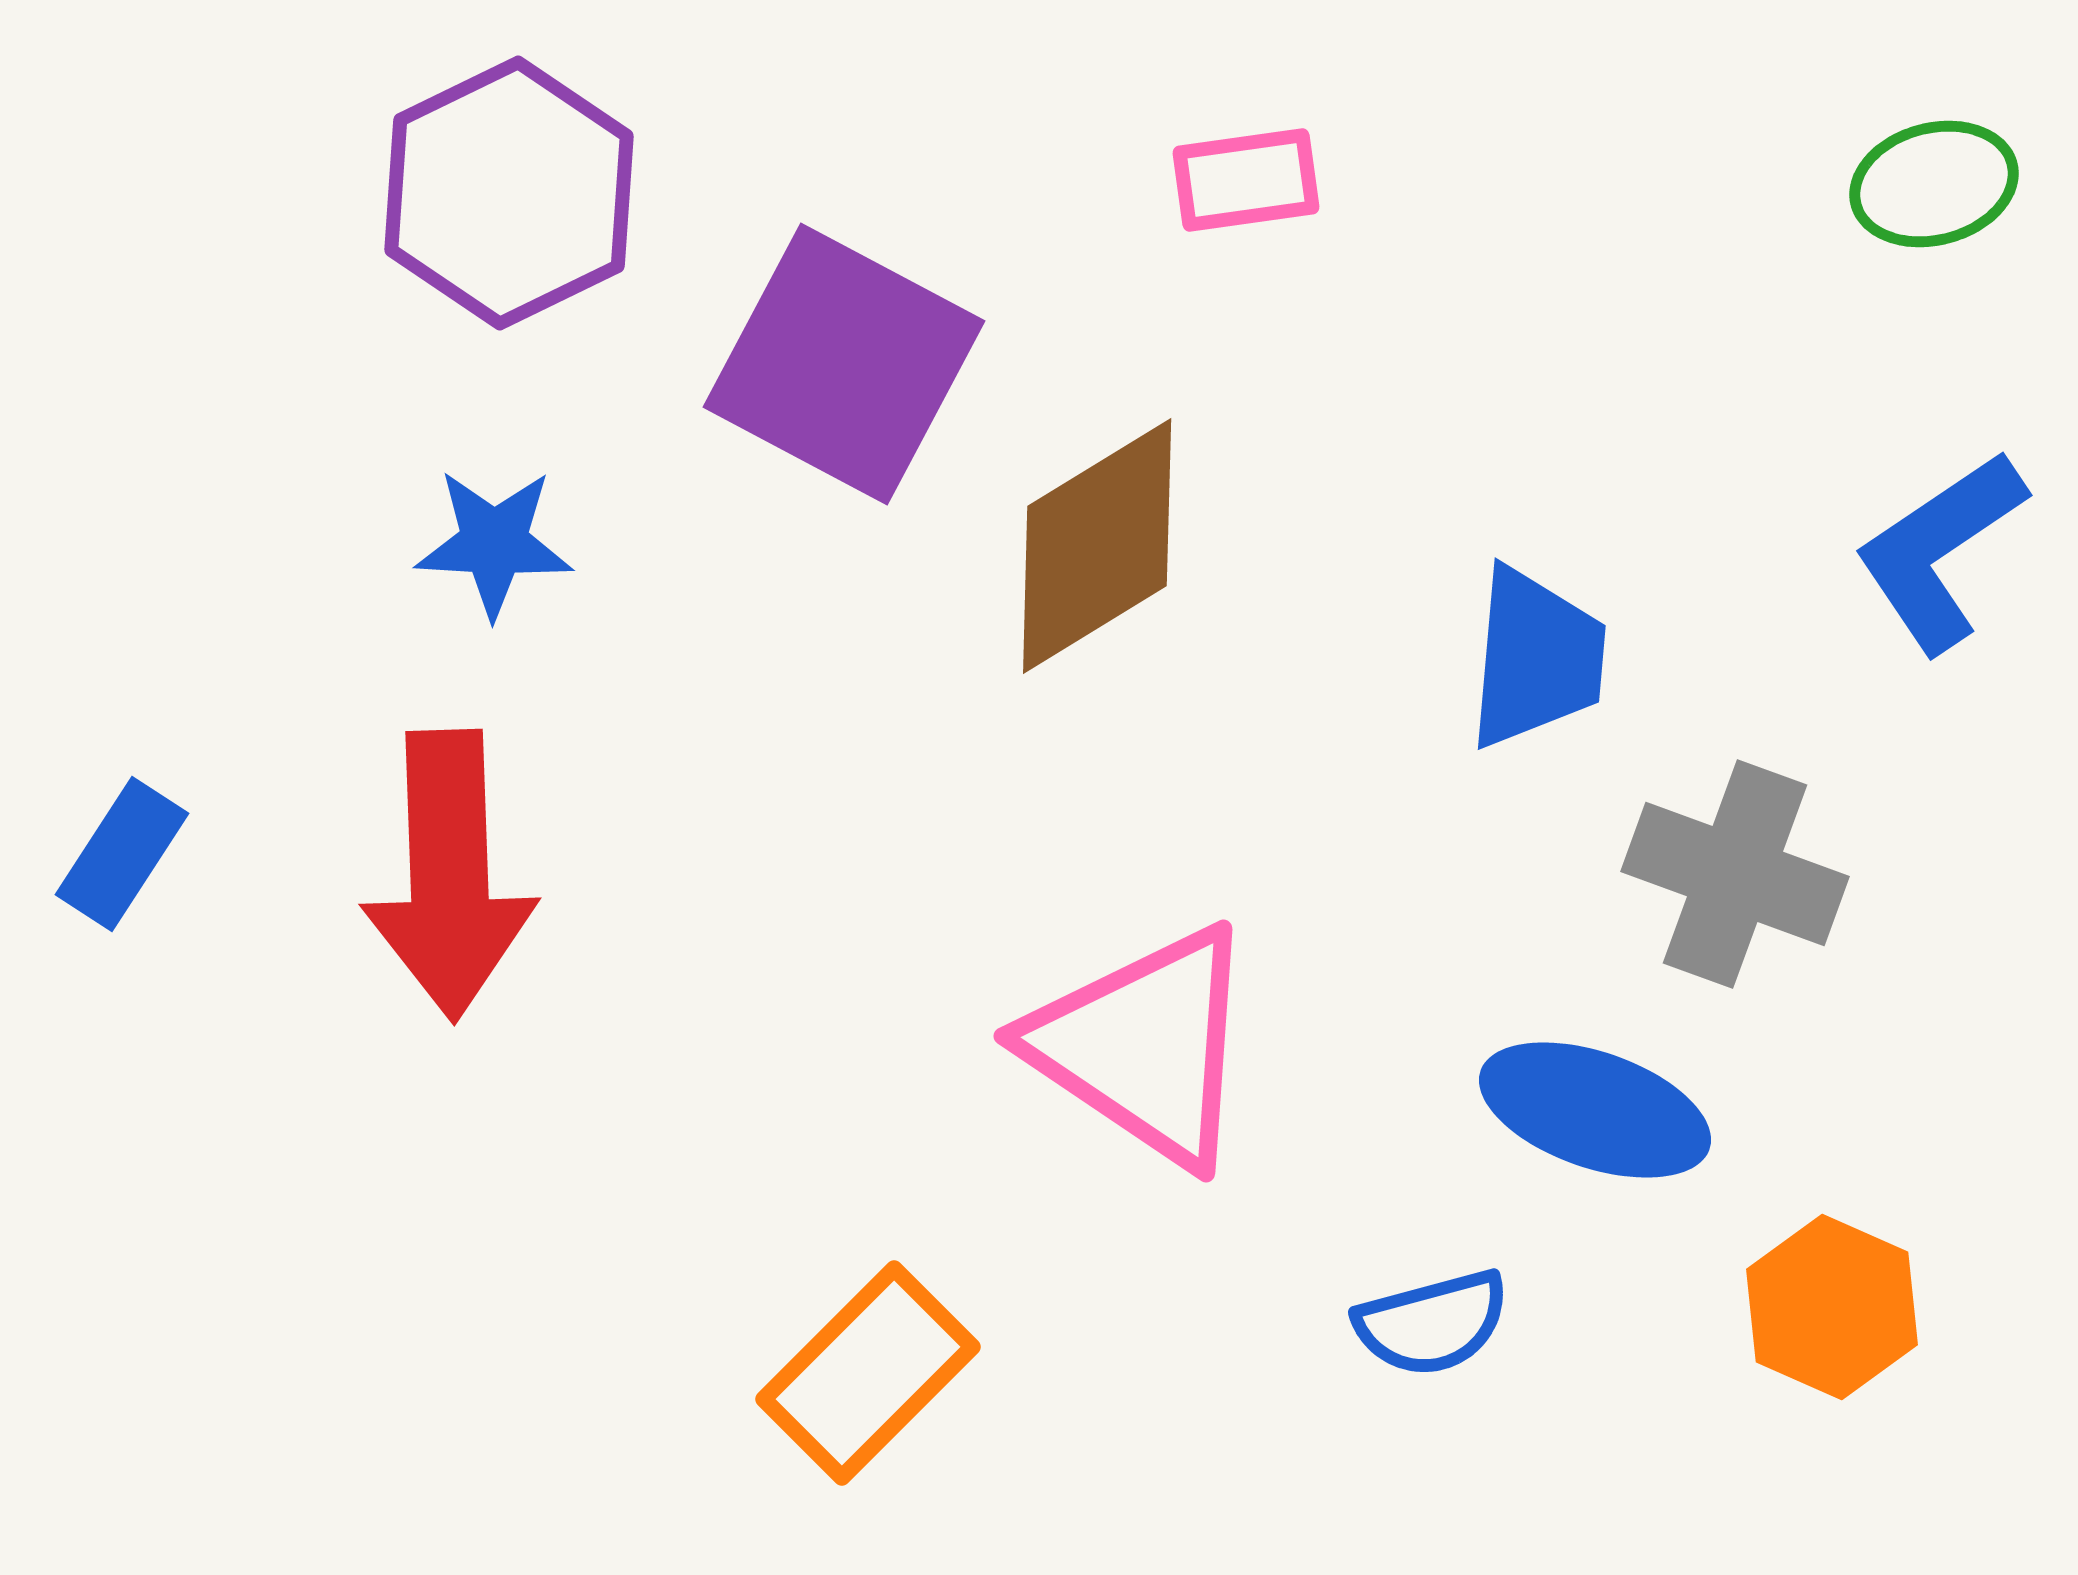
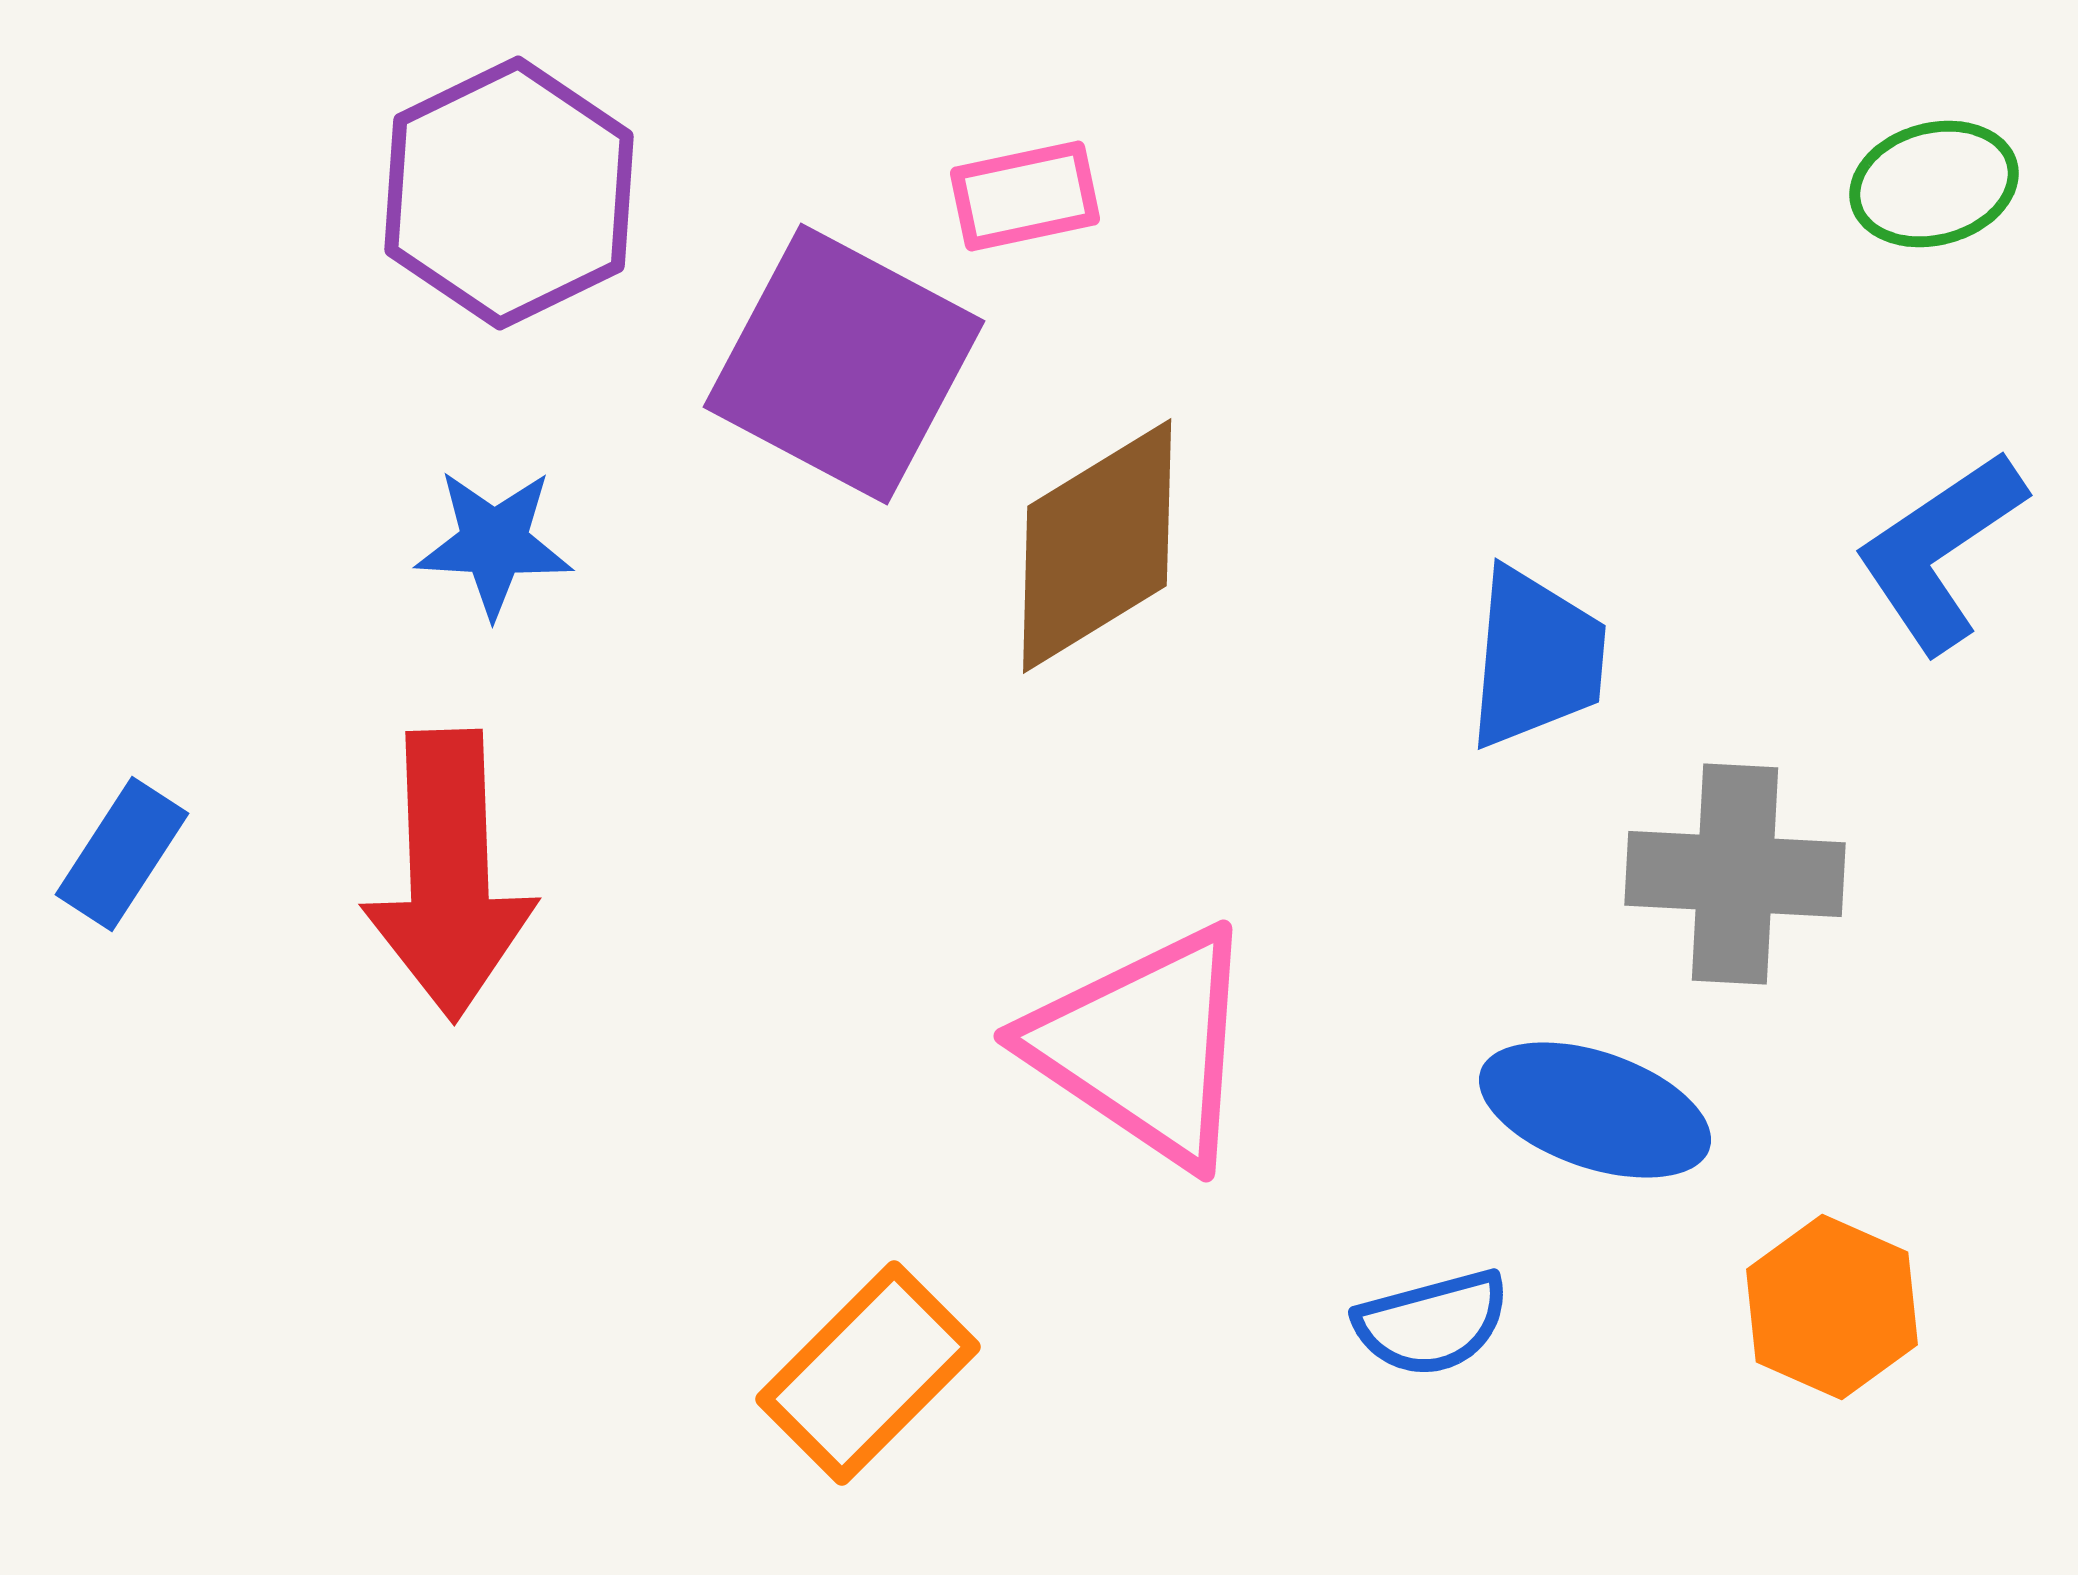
pink rectangle: moved 221 px left, 16 px down; rotated 4 degrees counterclockwise
gray cross: rotated 17 degrees counterclockwise
